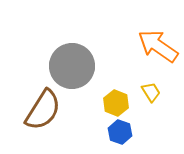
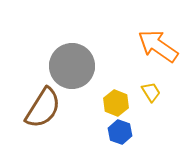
brown semicircle: moved 2 px up
